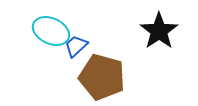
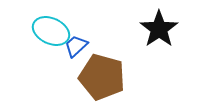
black star: moved 2 px up
